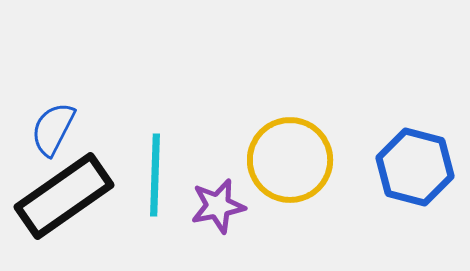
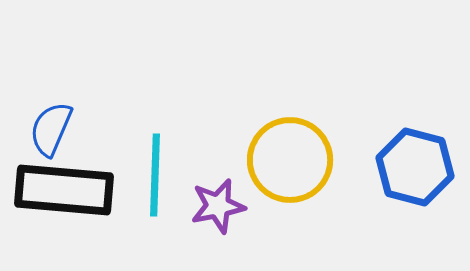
blue semicircle: moved 2 px left; rotated 4 degrees counterclockwise
black rectangle: moved 6 px up; rotated 40 degrees clockwise
